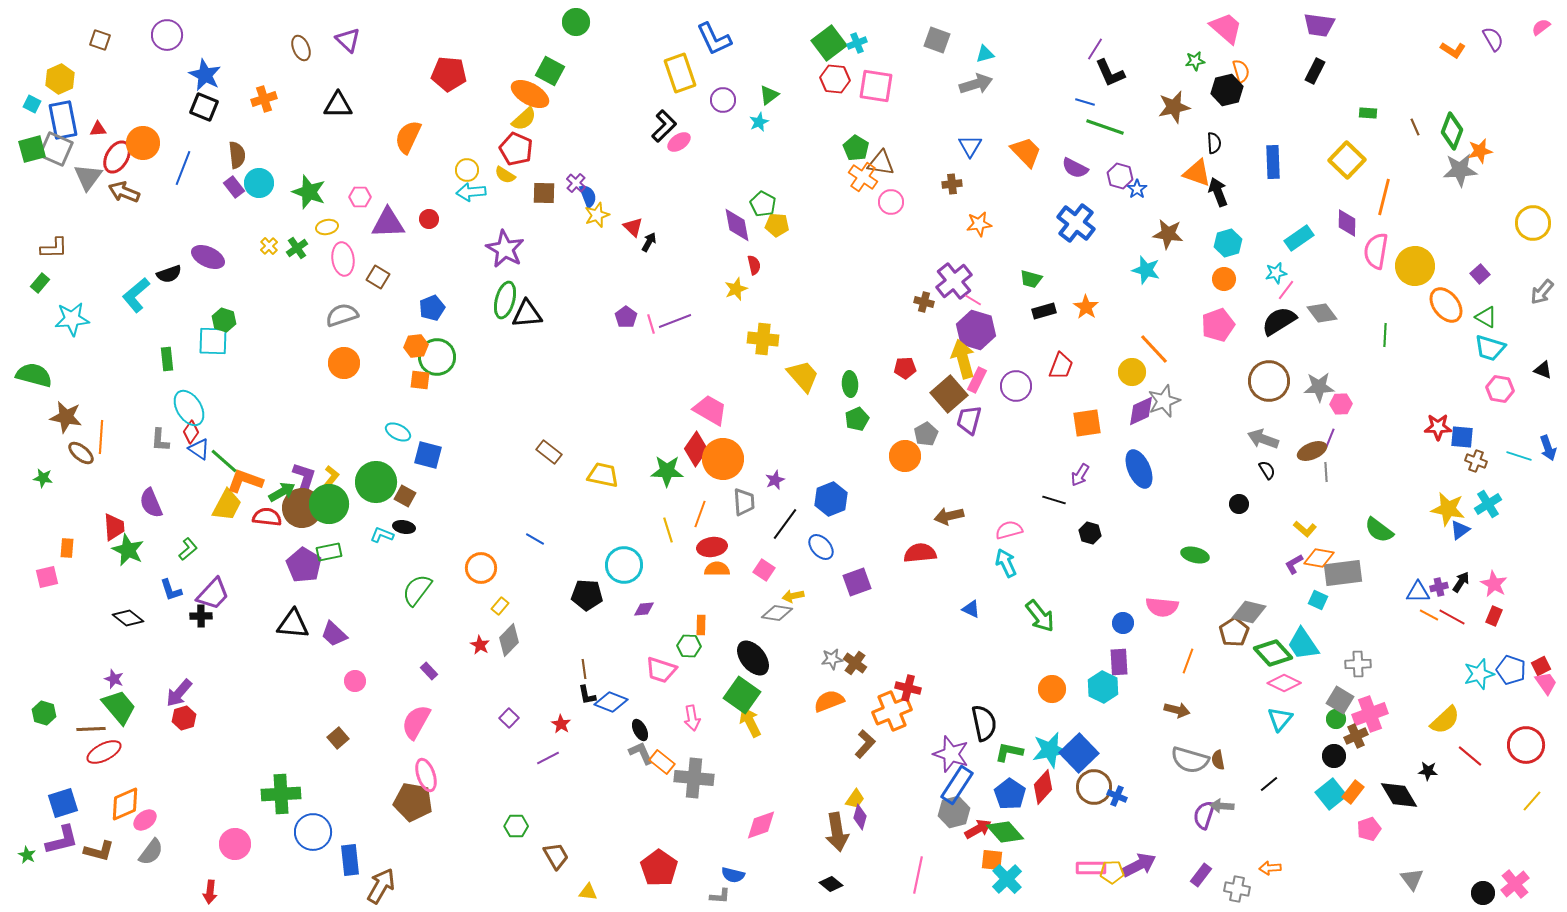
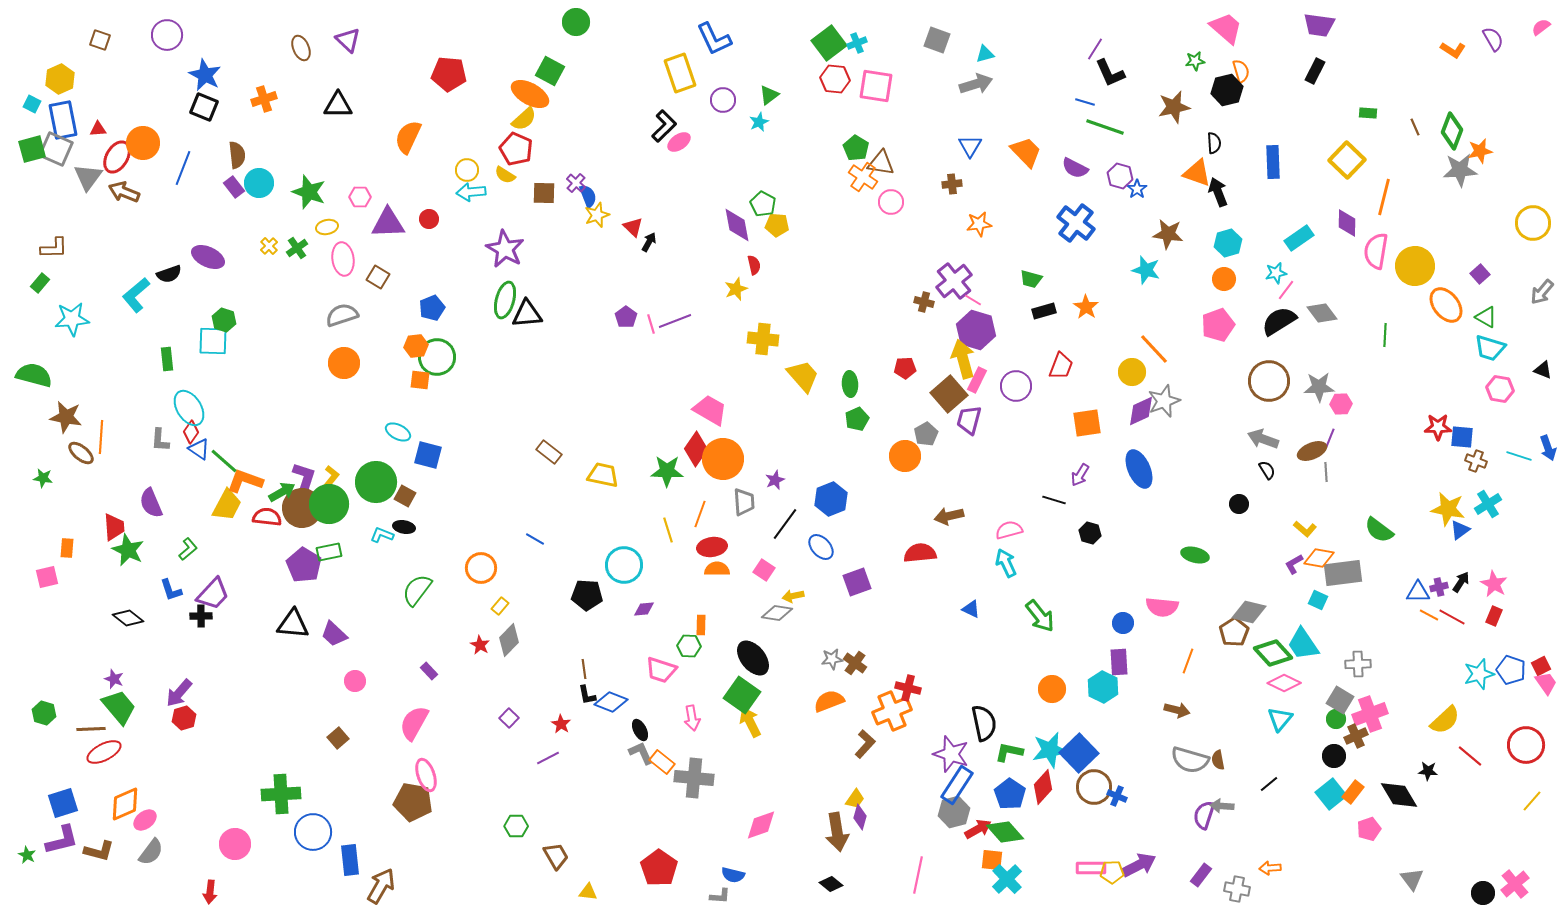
pink semicircle at (416, 722): moved 2 px left, 1 px down
